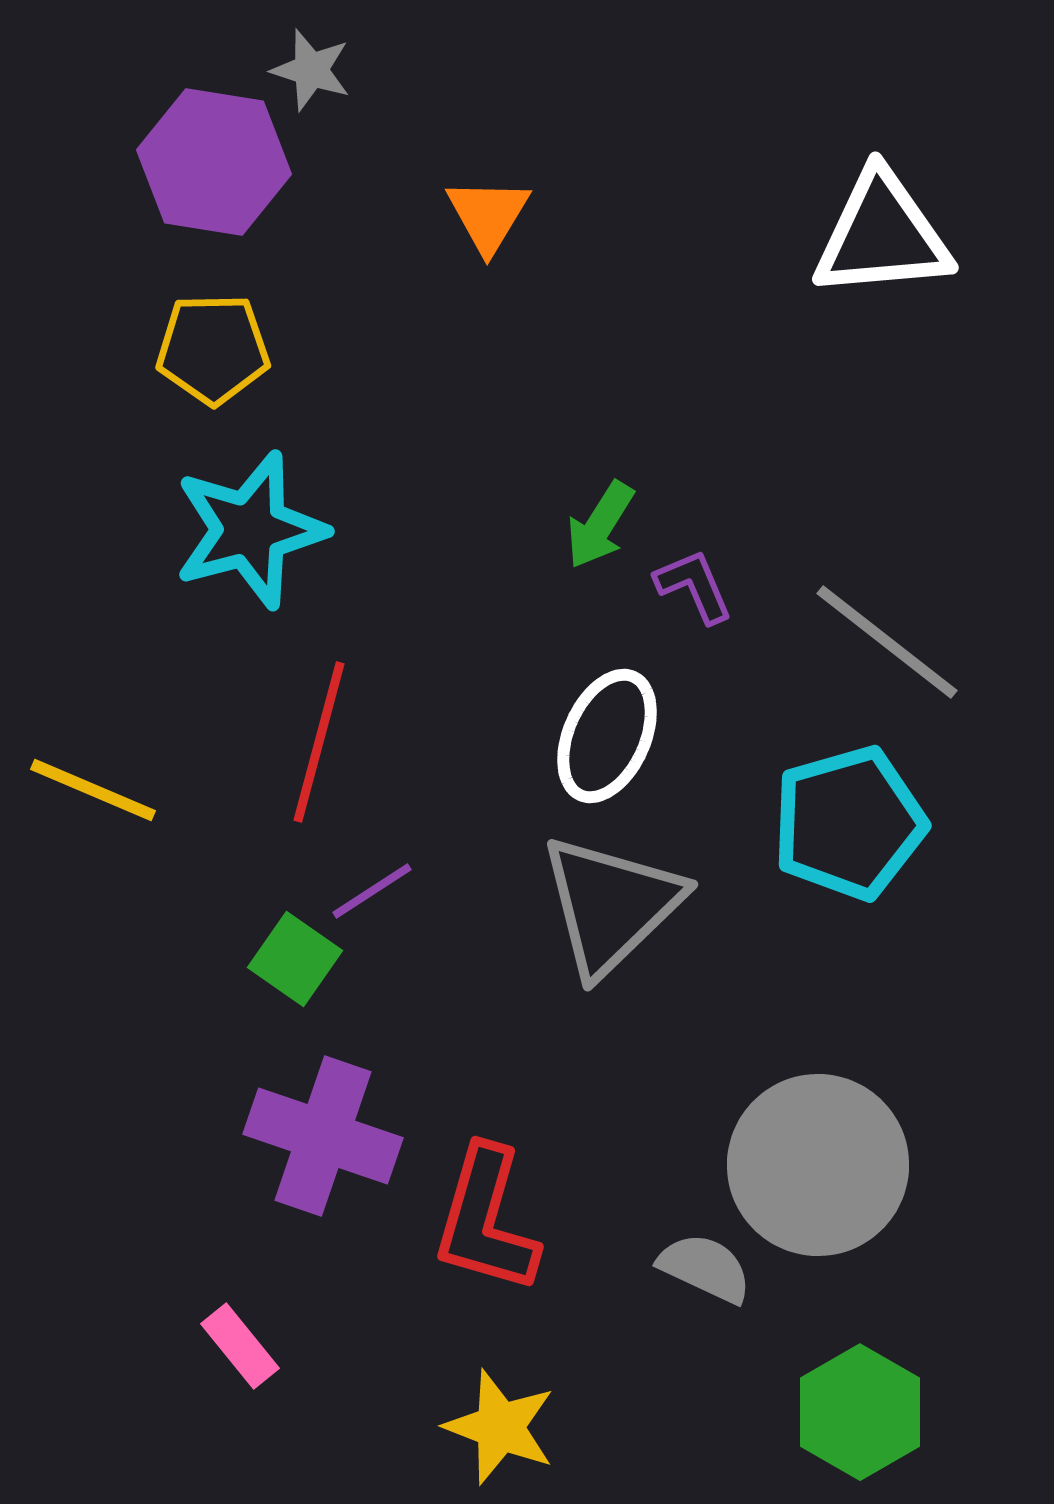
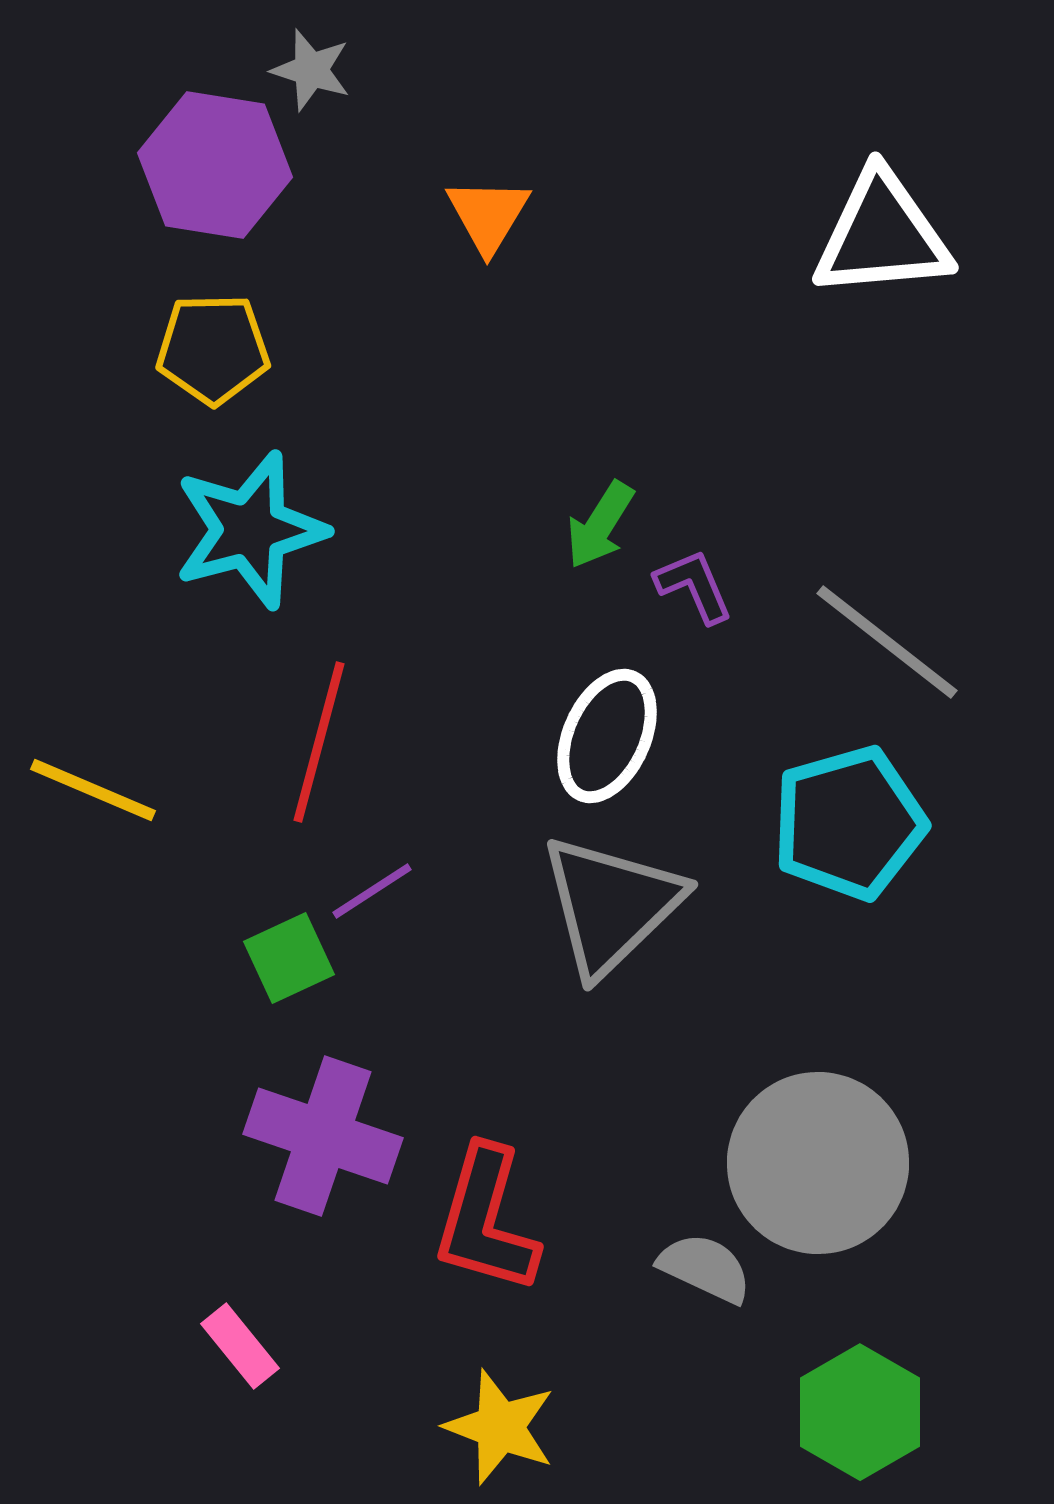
purple hexagon: moved 1 px right, 3 px down
green square: moved 6 px left, 1 px up; rotated 30 degrees clockwise
gray circle: moved 2 px up
